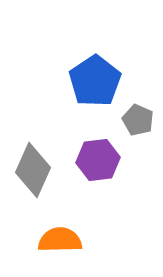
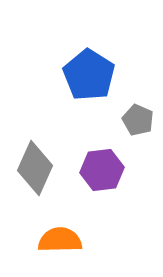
blue pentagon: moved 6 px left, 6 px up; rotated 6 degrees counterclockwise
purple hexagon: moved 4 px right, 10 px down
gray diamond: moved 2 px right, 2 px up
